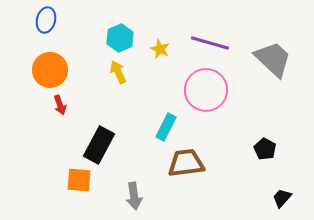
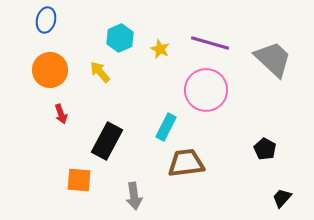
yellow arrow: moved 18 px left; rotated 15 degrees counterclockwise
red arrow: moved 1 px right, 9 px down
black rectangle: moved 8 px right, 4 px up
